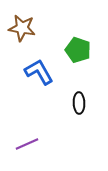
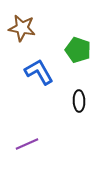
black ellipse: moved 2 px up
